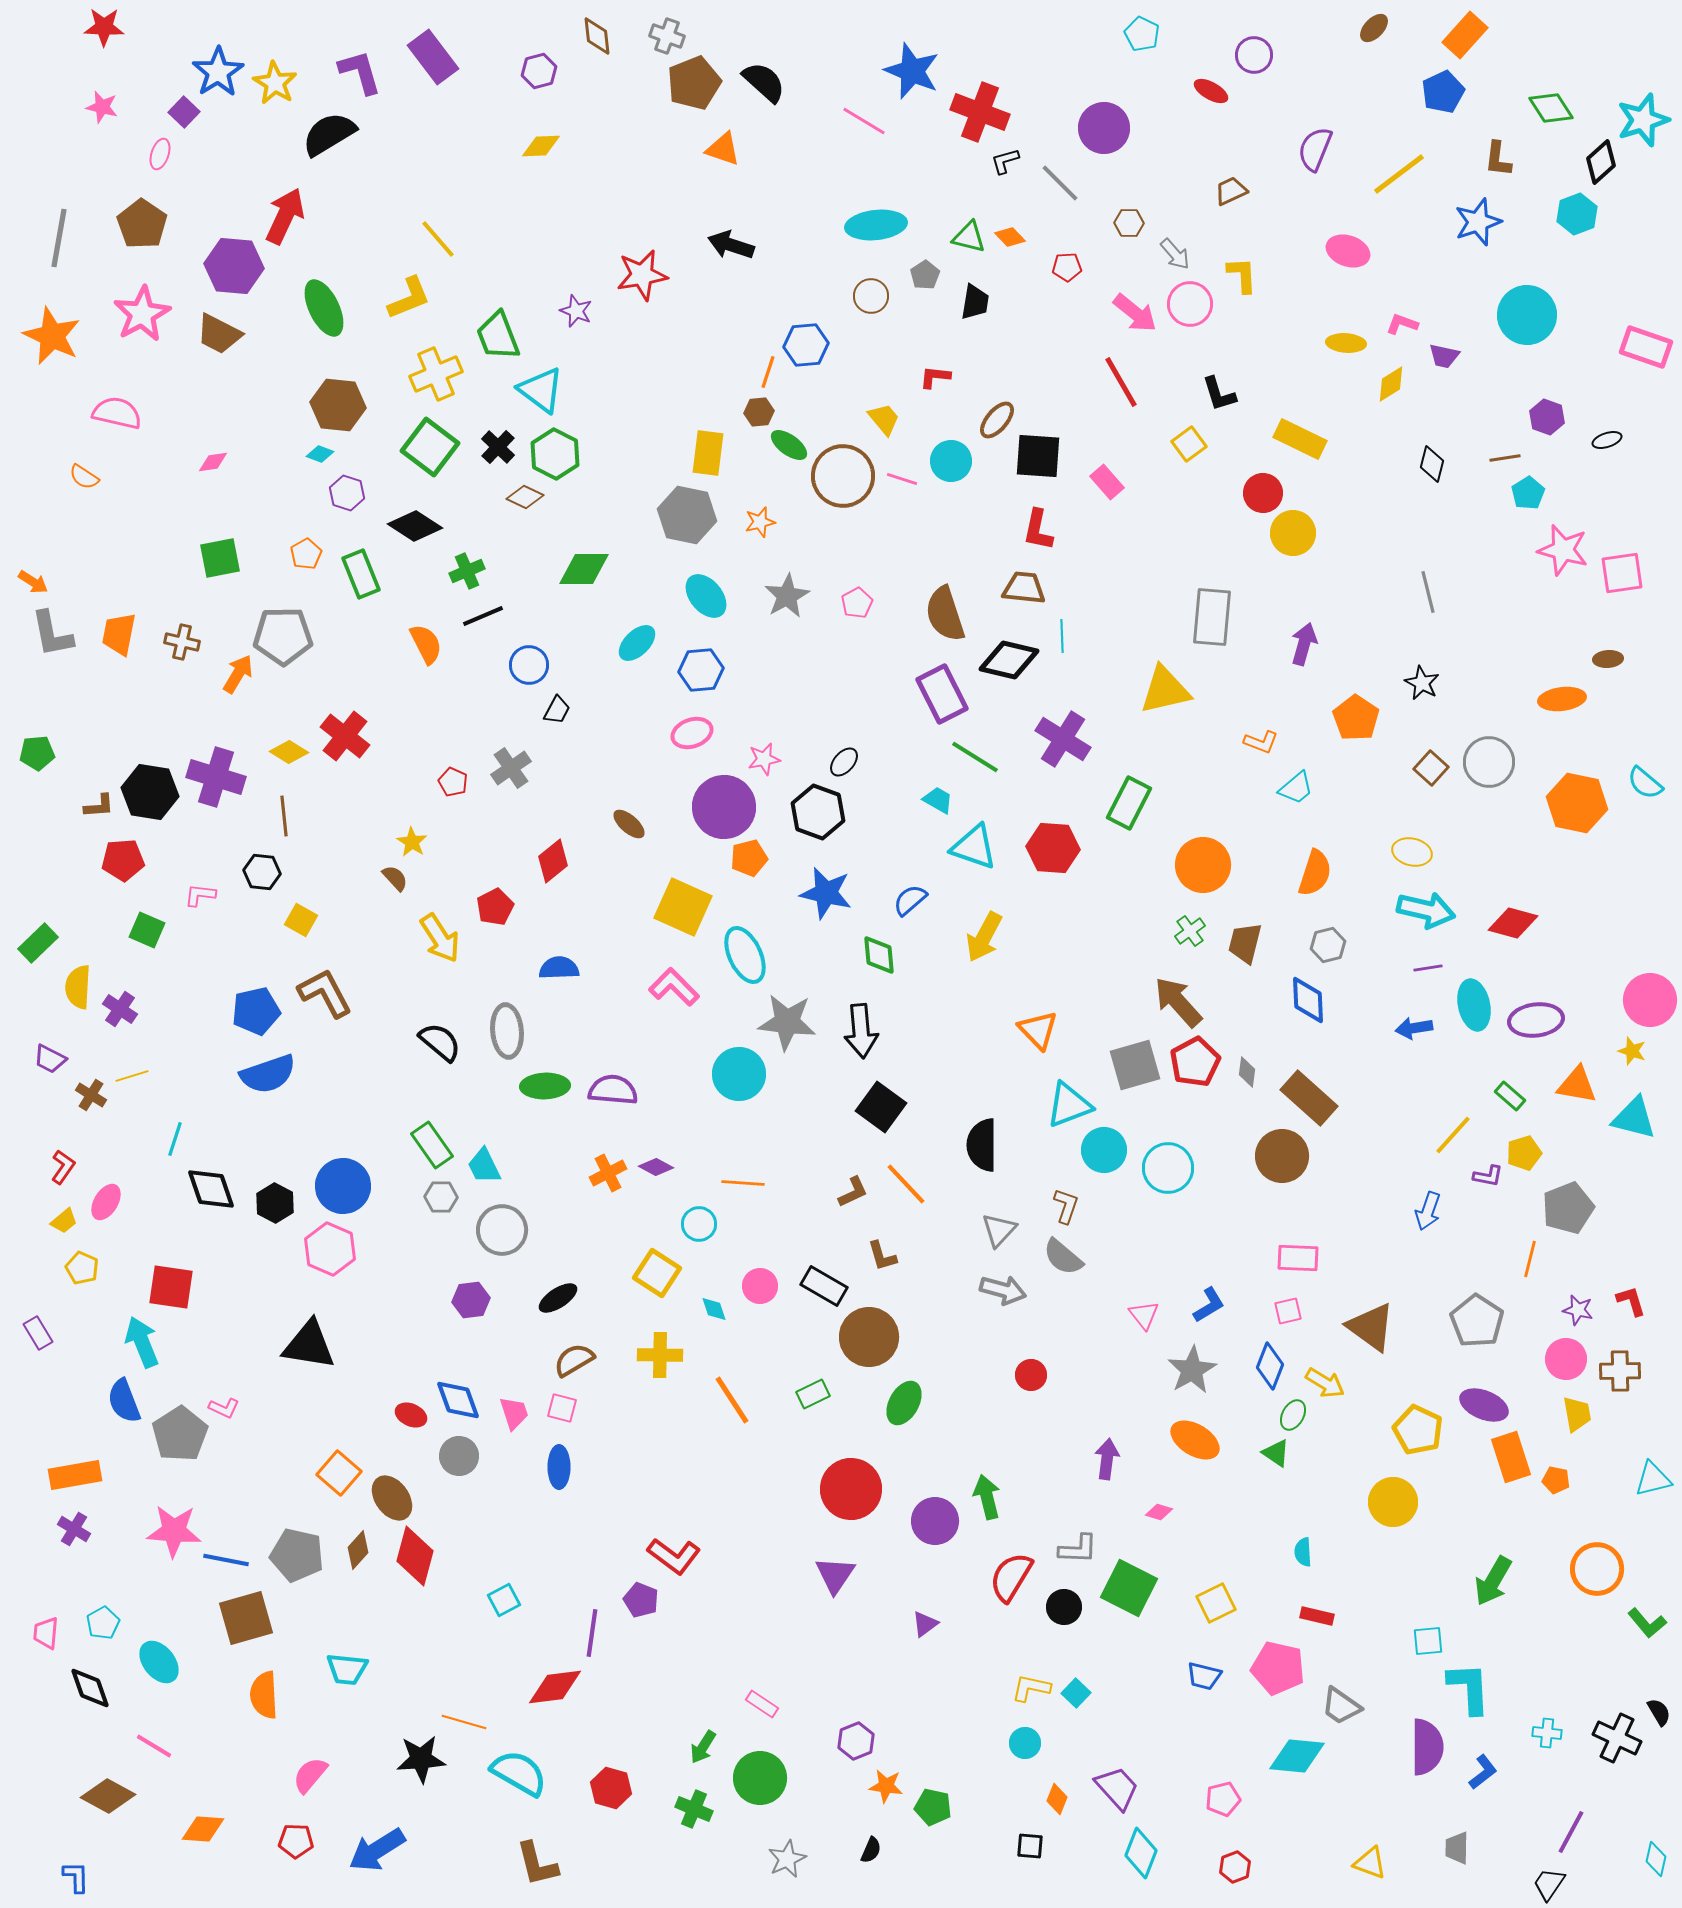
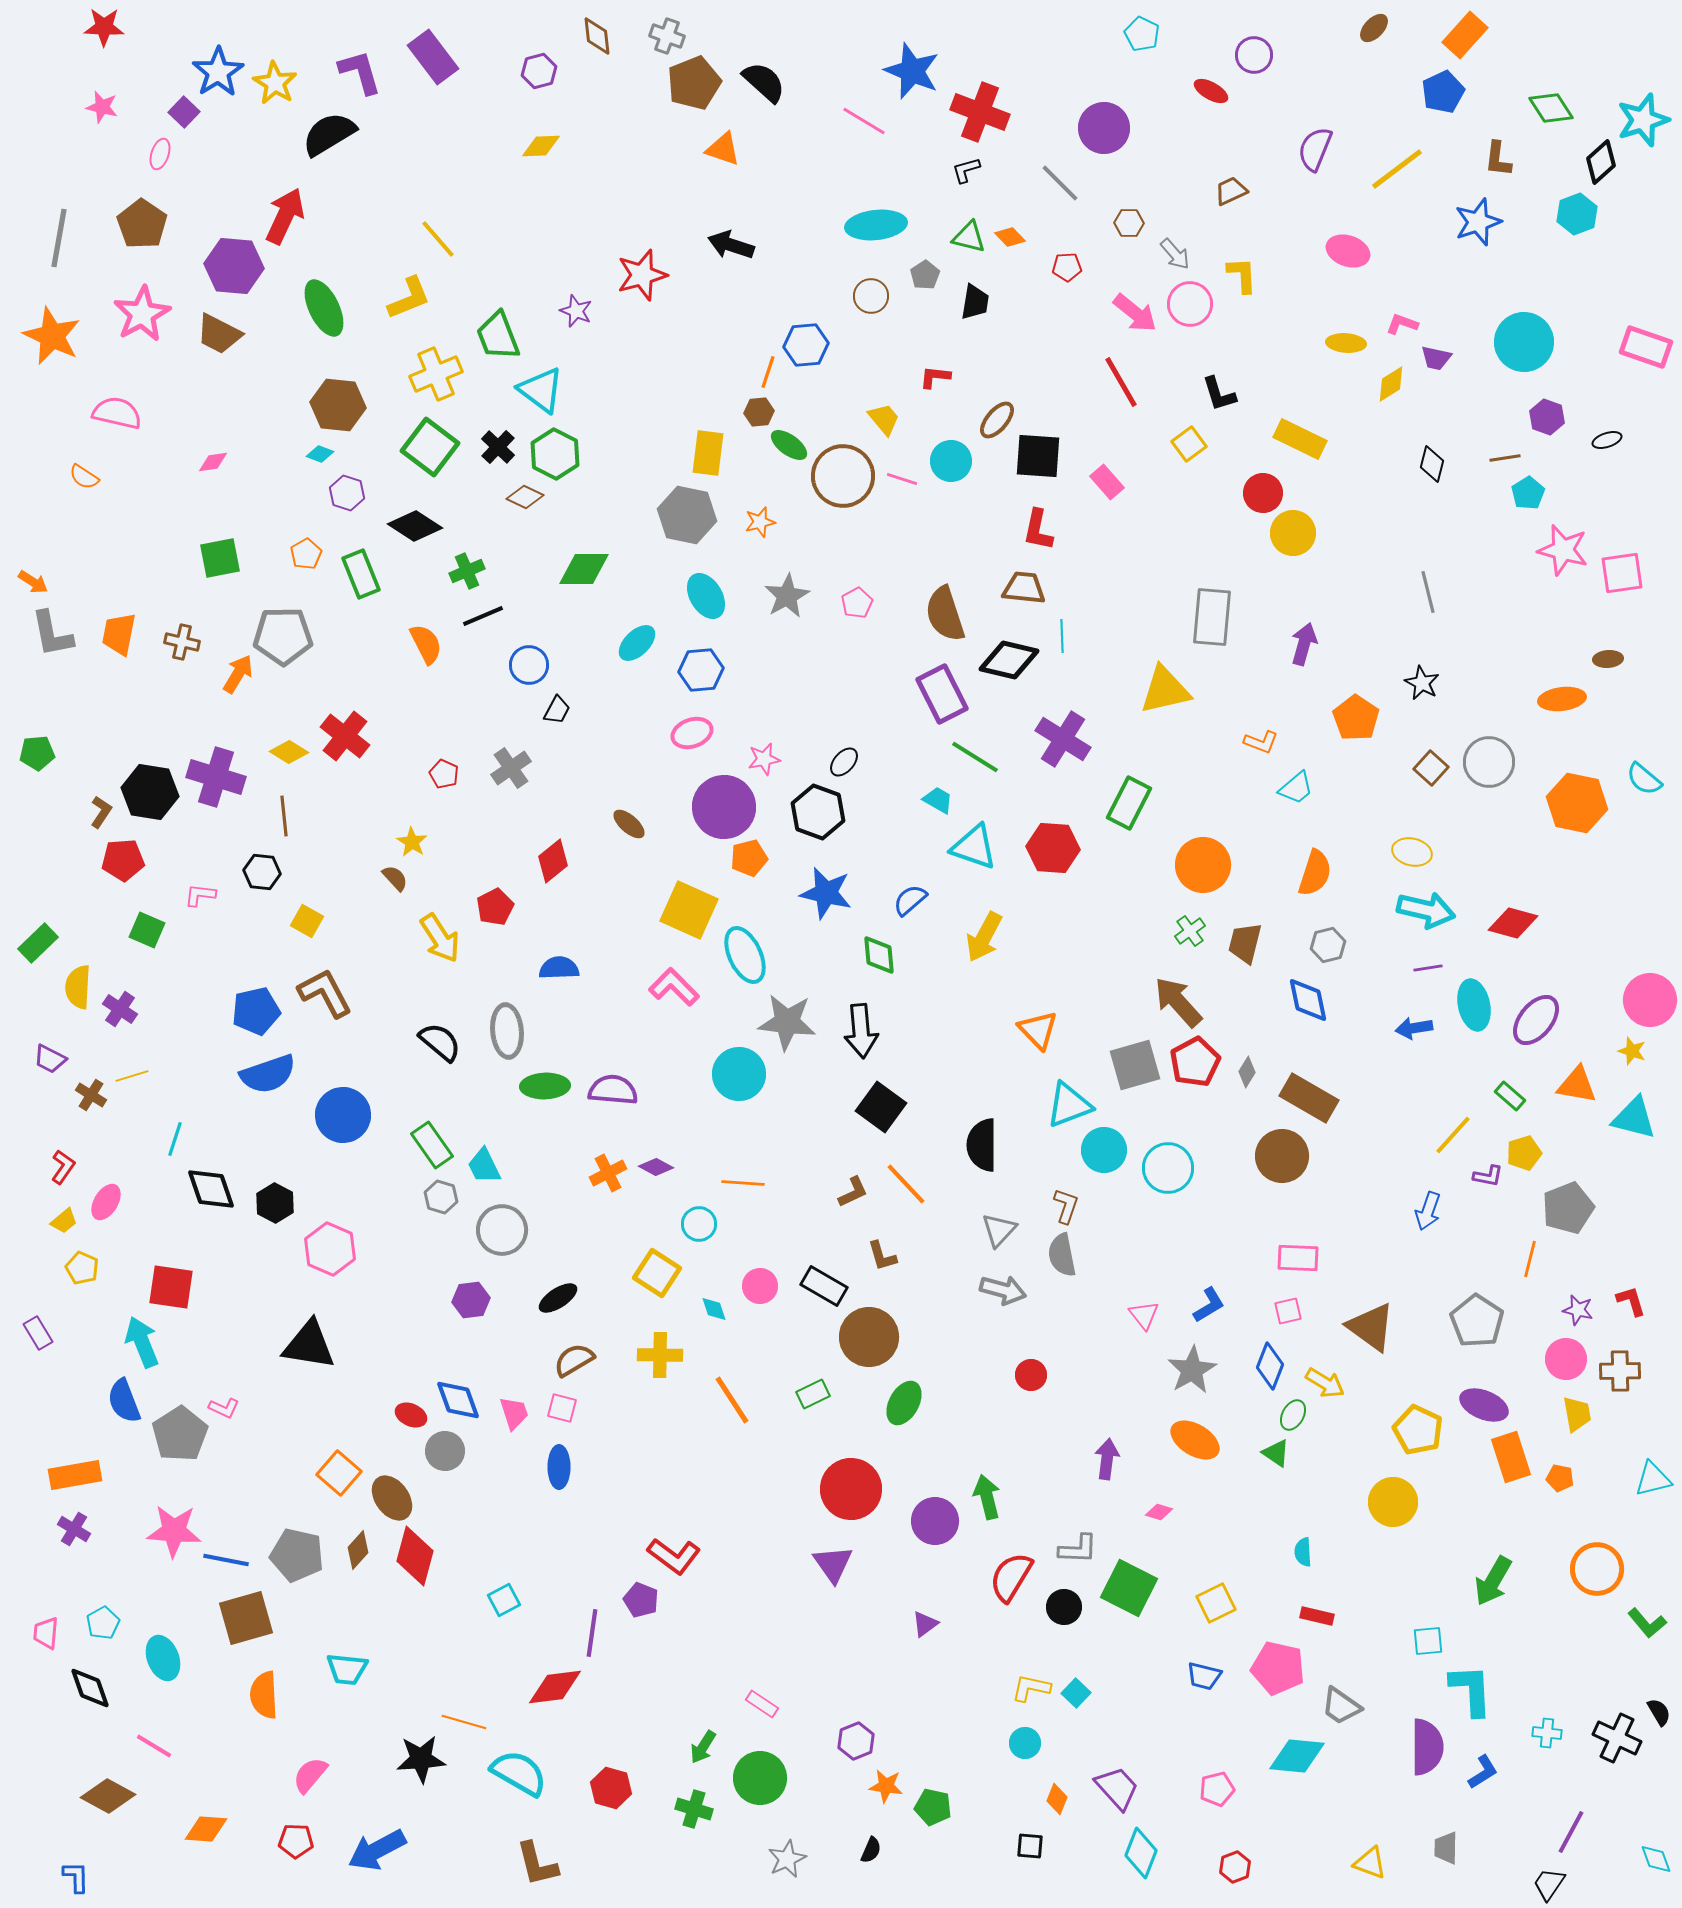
black L-shape at (1005, 161): moved 39 px left, 9 px down
yellow line at (1399, 174): moved 2 px left, 5 px up
red star at (642, 275): rotated 6 degrees counterclockwise
cyan circle at (1527, 315): moved 3 px left, 27 px down
purple trapezoid at (1444, 356): moved 8 px left, 2 px down
cyan ellipse at (706, 596): rotated 9 degrees clockwise
red pentagon at (453, 782): moved 9 px left, 8 px up
cyan semicircle at (1645, 783): moved 1 px left, 4 px up
brown L-shape at (99, 806): moved 2 px right, 6 px down; rotated 52 degrees counterclockwise
yellow square at (683, 907): moved 6 px right, 3 px down
yellow square at (301, 920): moved 6 px right, 1 px down
blue diamond at (1308, 1000): rotated 9 degrees counterclockwise
purple ellipse at (1536, 1020): rotated 44 degrees counterclockwise
gray diamond at (1247, 1072): rotated 24 degrees clockwise
brown rectangle at (1309, 1098): rotated 12 degrees counterclockwise
blue circle at (343, 1186): moved 71 px up
gray hexagon at (441, 1197): rotated 16 degrees clockwise
gray semicircle at (1063, 1257): moved 1 px left, 2 px up; rotated 39 degrees clockwise
gray circle at (459, 1456): moved 14 px left, 5 px up
orange pentagon at (1556, 1480): moved 4 px right, 2 px up
purple triangle at (835, 1575): moved 2 px left, 11 px up; rotated 9 degrees counterclockwise
cyan ellipse at (159, 1662): moved 4 px right, 4 px up; rotated 18 degrees clockwise
cyan L-shape at (1469, 1688): moved 2 px right, 2 px down
blue L-shape at (1483, 1772): rotated 6 degrees clockwise
pink pentagon at (1223, 1799): moved 6 px left, 10 px up
green cross at (694, 1809): rotated 6 degrees counterclockwise
orange diamond at (203, 1829): moved 3 px right
gray trapezoid at (1457, 1848): moved 11 px left
blue arrow at (377, 1850): rotated 4 degrees clockwise
cyan diamond at (1656, 1859): rotated 32 degrees counterclockwise
